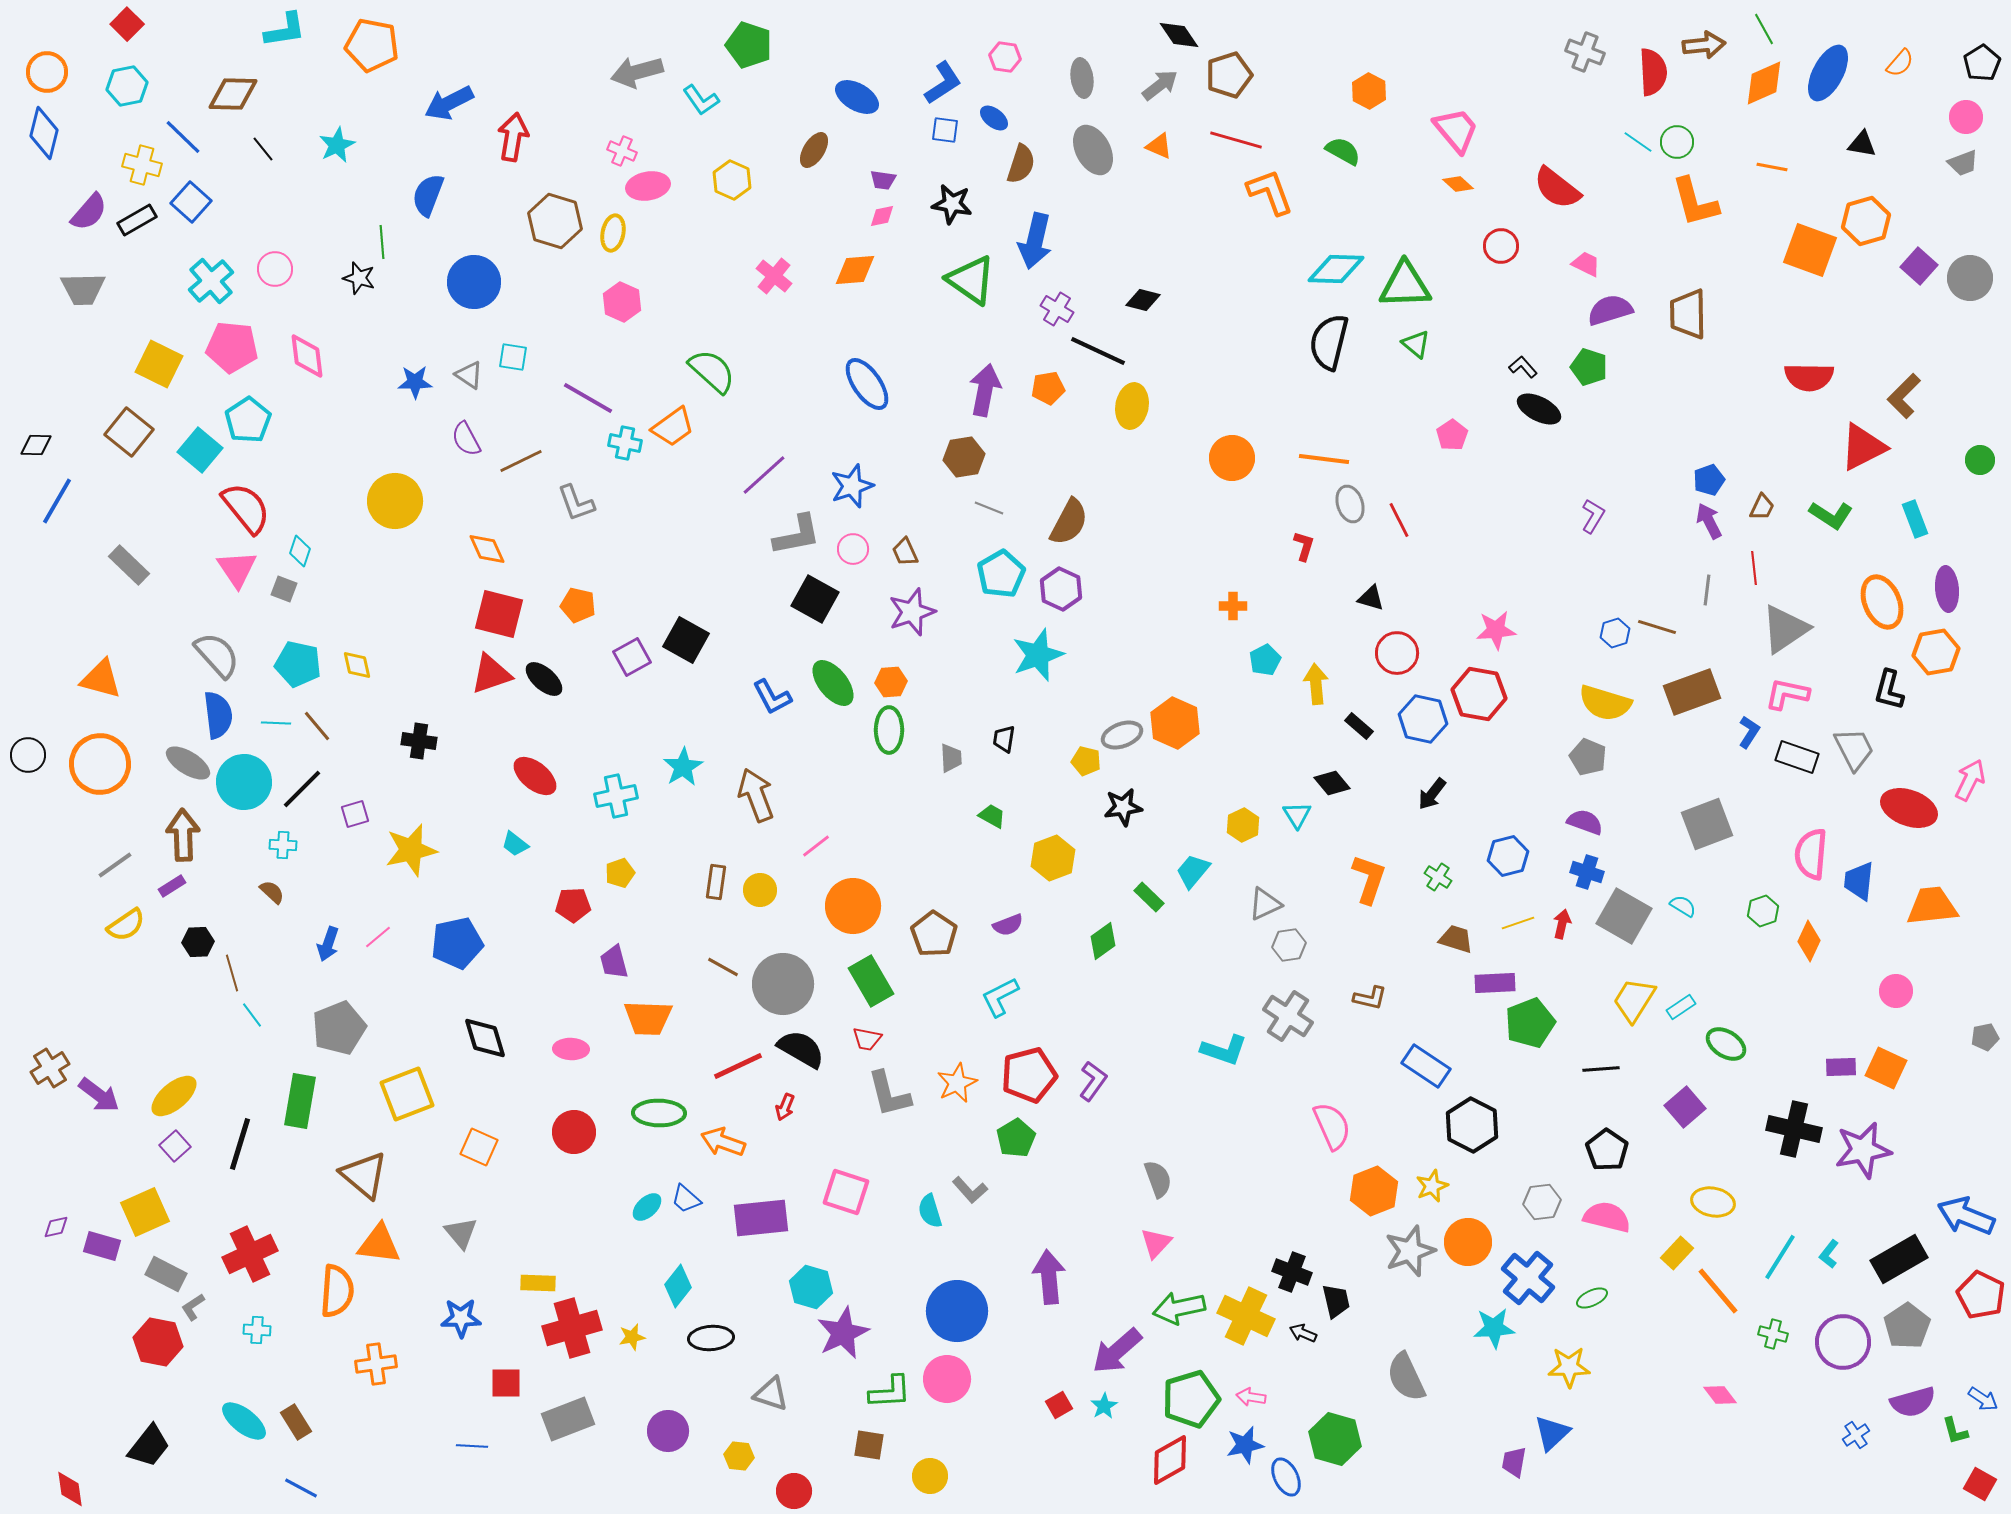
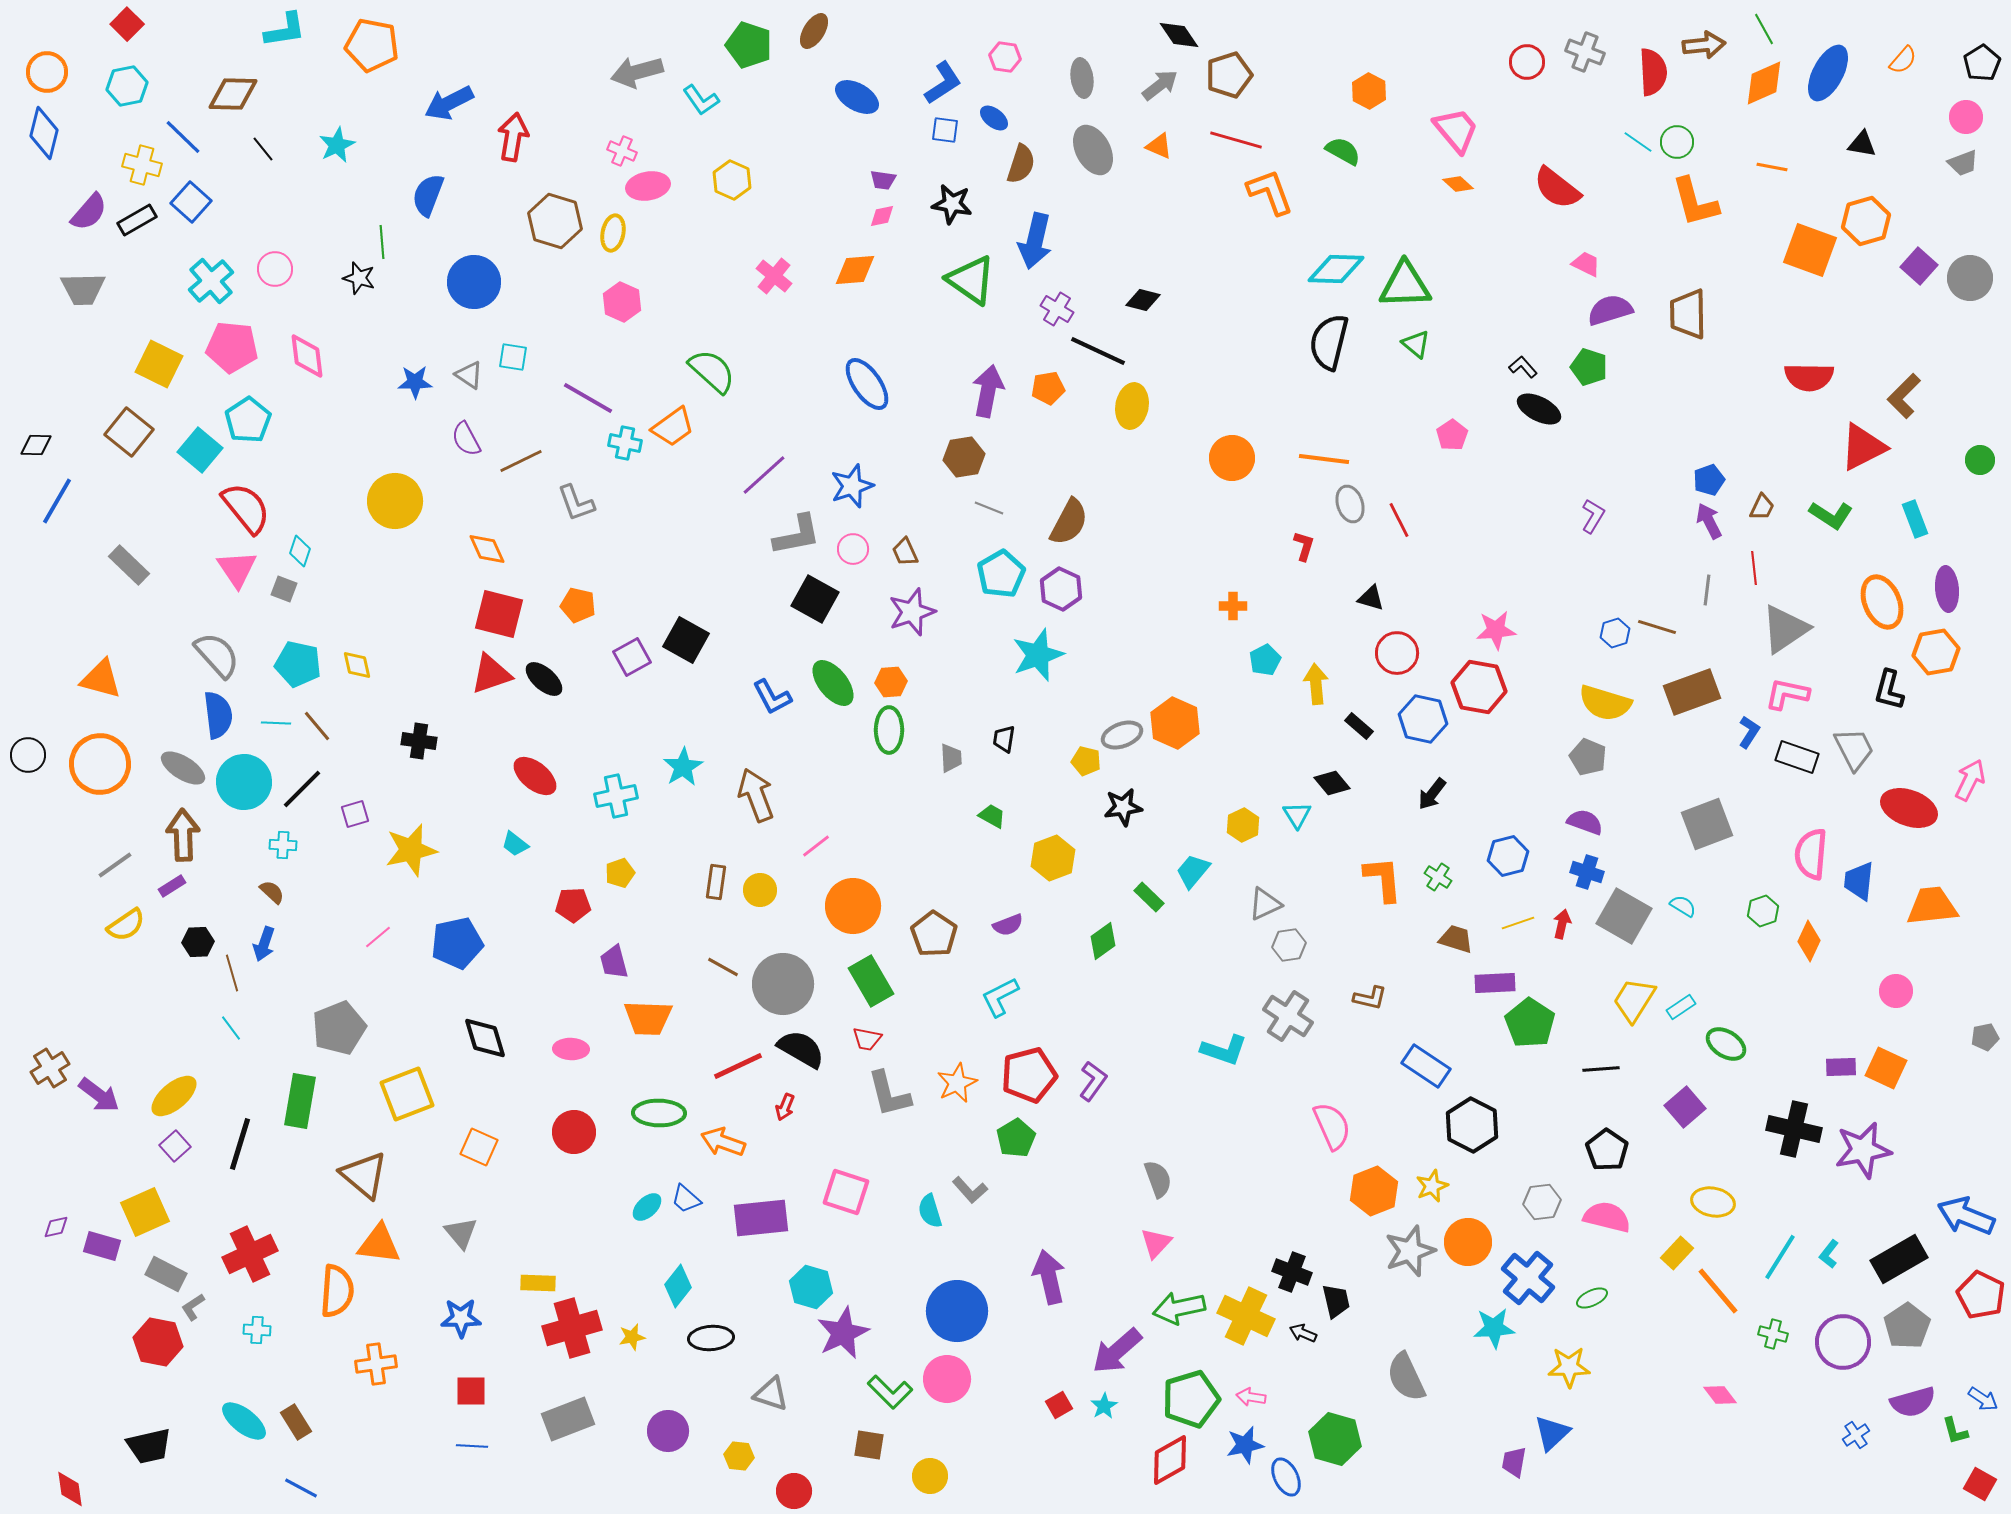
orange semicircle at (1900, 63): moved 3 px right, 3 px up
brown ellipse at (814, 150): moved 119 px up
red circle at (1501, 246): moved 26 px right, 184 px up
purple arrow at (985, 390): moved 3 px right, 1 px down
red hexagon at (1479, 694): moved 7 px up
gray ellipse at (188, 763): moved 5 px left, 5 px down
orange L-shape at (1369, 879): moved 14 px right; rotated 24 degrees counterclockwise
blue arrow at (328, 944): moved 64 px left
cyan line at (252, 1015): moved 21 px left, 13 px down
green pentagon at (1530, 1023): rotated 18 degrees counterclockwise
purple arrow at (1049, 1277): rotated 8 degrees counterclockwise
red square at (506, 1383): moved 35 px left, 8 px down
green L-shape at (890, 1392): rotated 48 degrees clockwise
black trapezoid at (149, 1446): rotated 39 degrees clockwise
